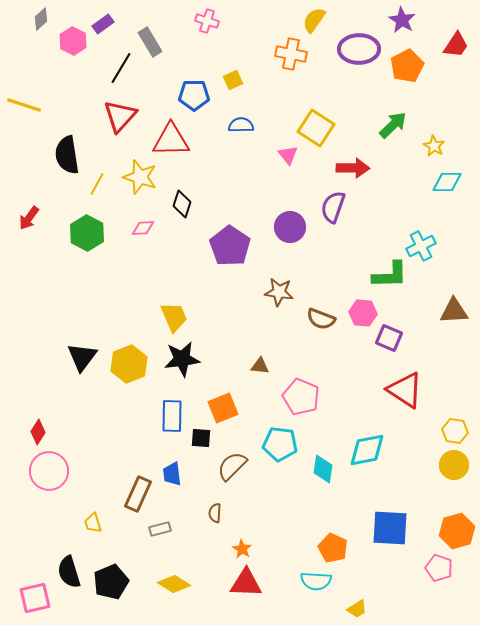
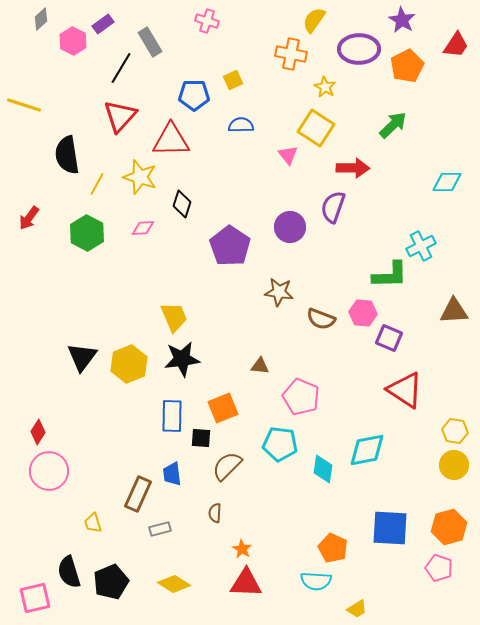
yellow star at (434, 146): moved 109 px left, 59 px up
brown semicircle at (232, 466): moved 5 px left
orange hexagon at (457, 531): moved 8 px left, 4 px up
